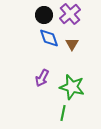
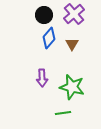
purple cross: moved 4 px right
blue diamond: rotated 60 degrees clockwise
purple arrow: rotated 30 degrees counterclockwise
green line: rotated 70 degrees clockwise
